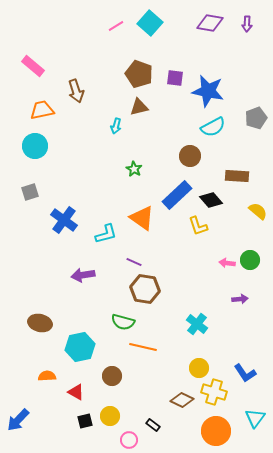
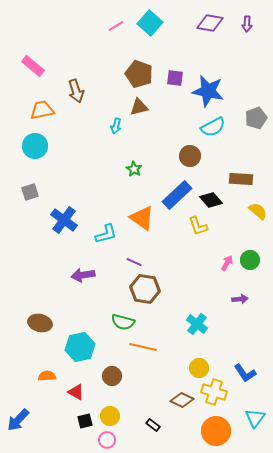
brown rectangle at (237, 176): moved 4 px right, 3 px down
pink arrow at (227, 263): rotated 112 degrees clockwise
pink circle at (129, 440): moved 22 px left
